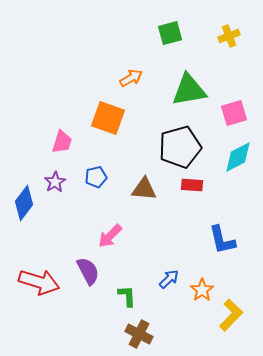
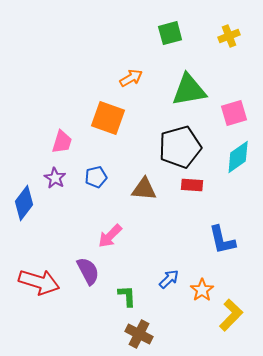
cyan diamond: rotated 8 degrees counterclockwise
purple star: moved 4 px up; rotated 10 degrees counterclockwise
